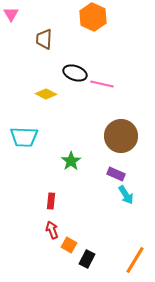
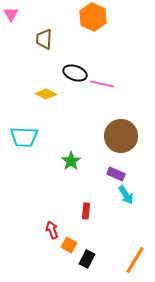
red rectangle: moved 35 px right, 10 px down
